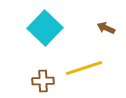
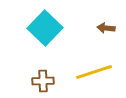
brown arrow: rotated 18 degrees counterclockwise
yellow line: moved 10 px right, 4 px down
